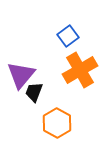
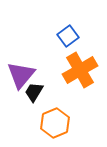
black trapezoid: rotated 10 degrees clockwise
orange hexagon: moved 2 px left; rotated 8 degrees clockwise
